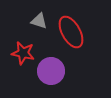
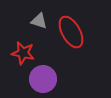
purple circle: moved 8 px left, 8 px down
